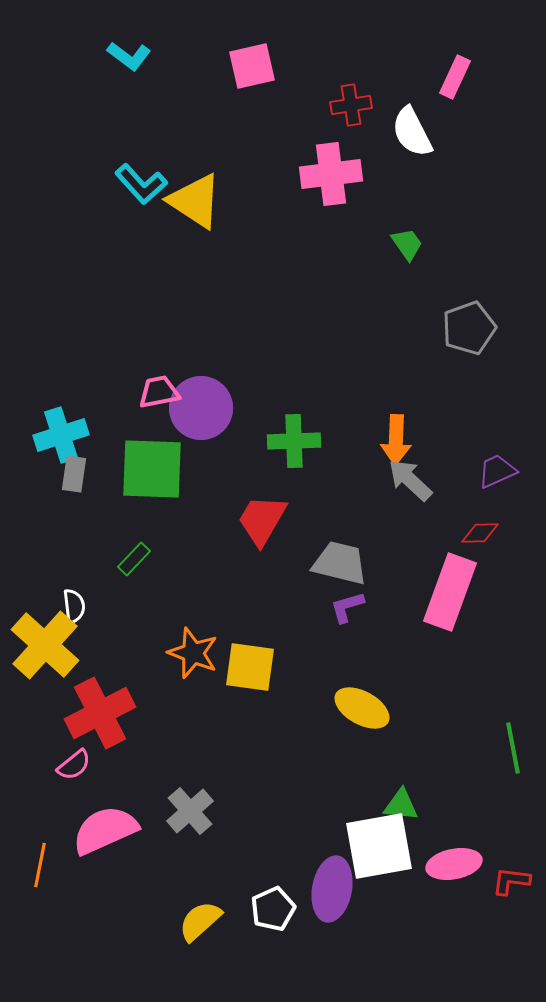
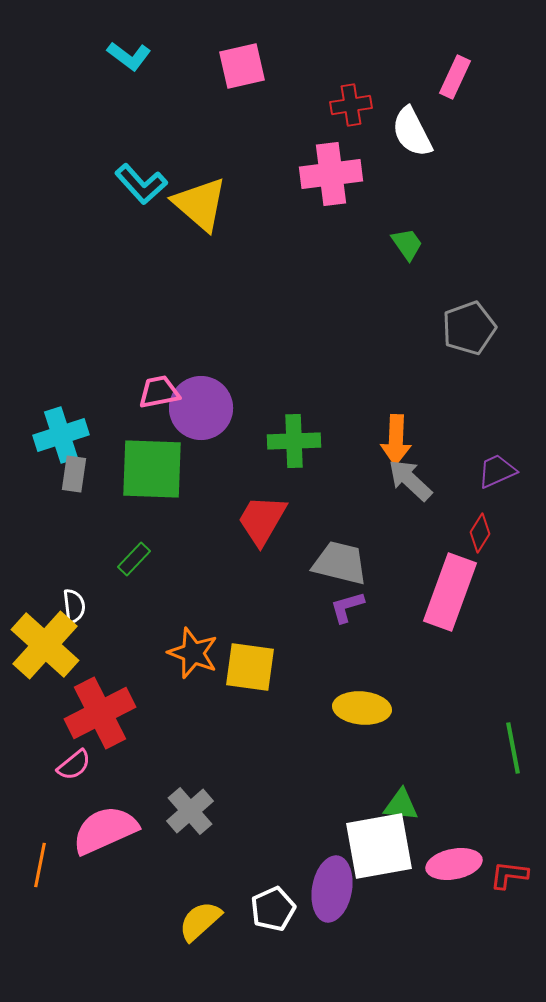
pink square at (252, 66): moved 10 px left
yellow triangle at (195, 201): moved 5 px right, 3 px down; rotated 8 degrees clockwise
red diamond at (480, 533): rotated 57 degrees counterclockwise
yellow ellipse at (362, 708): rotated 24 degrees counterclockwise
red L-shape at (511, 881): moved 2 px left, 6 px up
